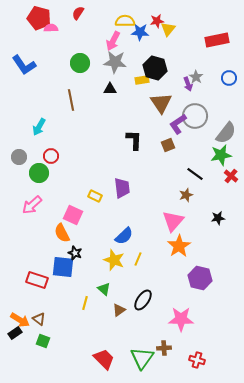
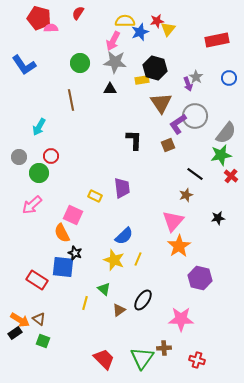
blue star at (140, 32): rotated 24 degrees counterclockwise
red rectangle at (37, 280): rotated 15 degrees clockwise
